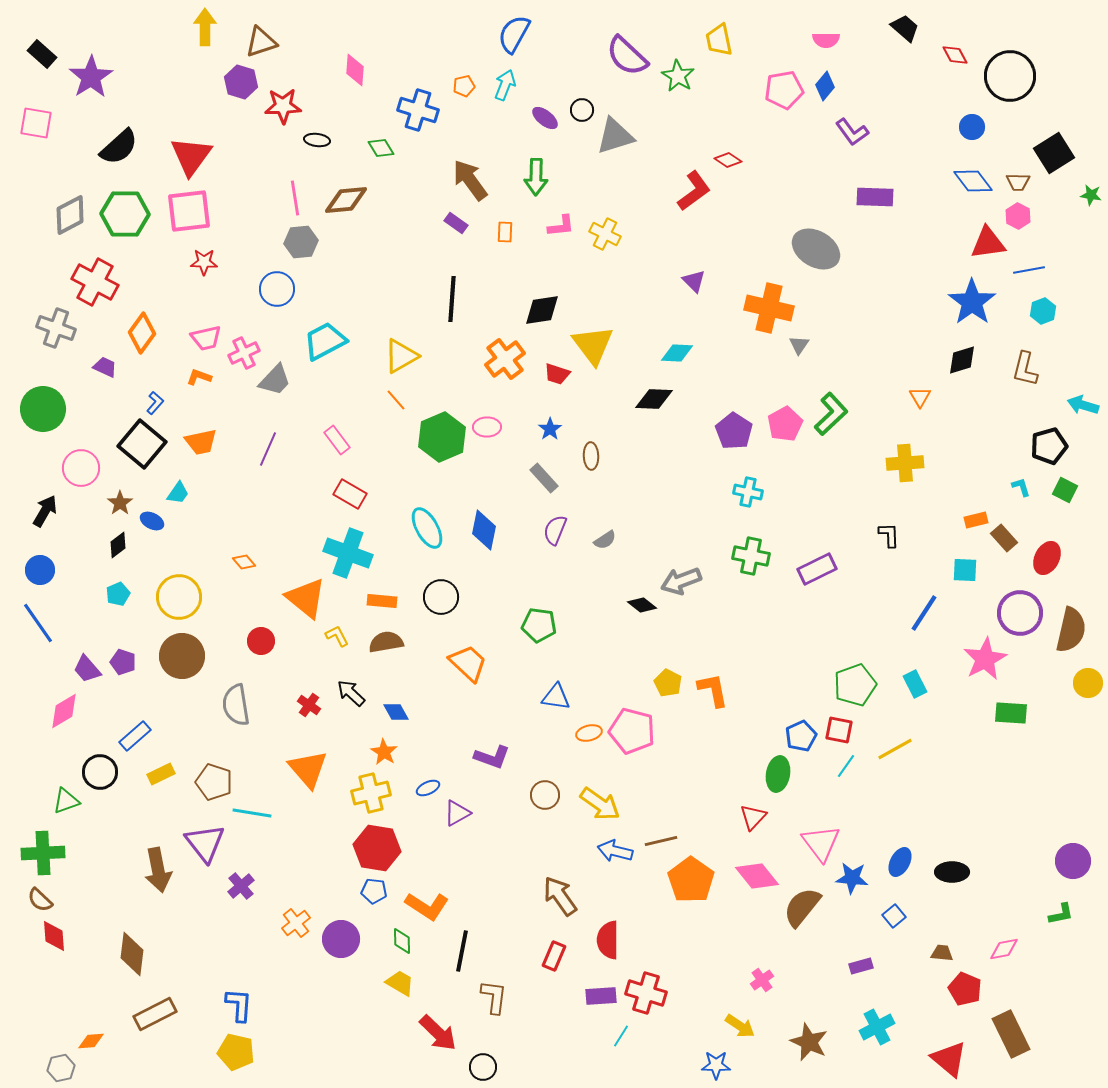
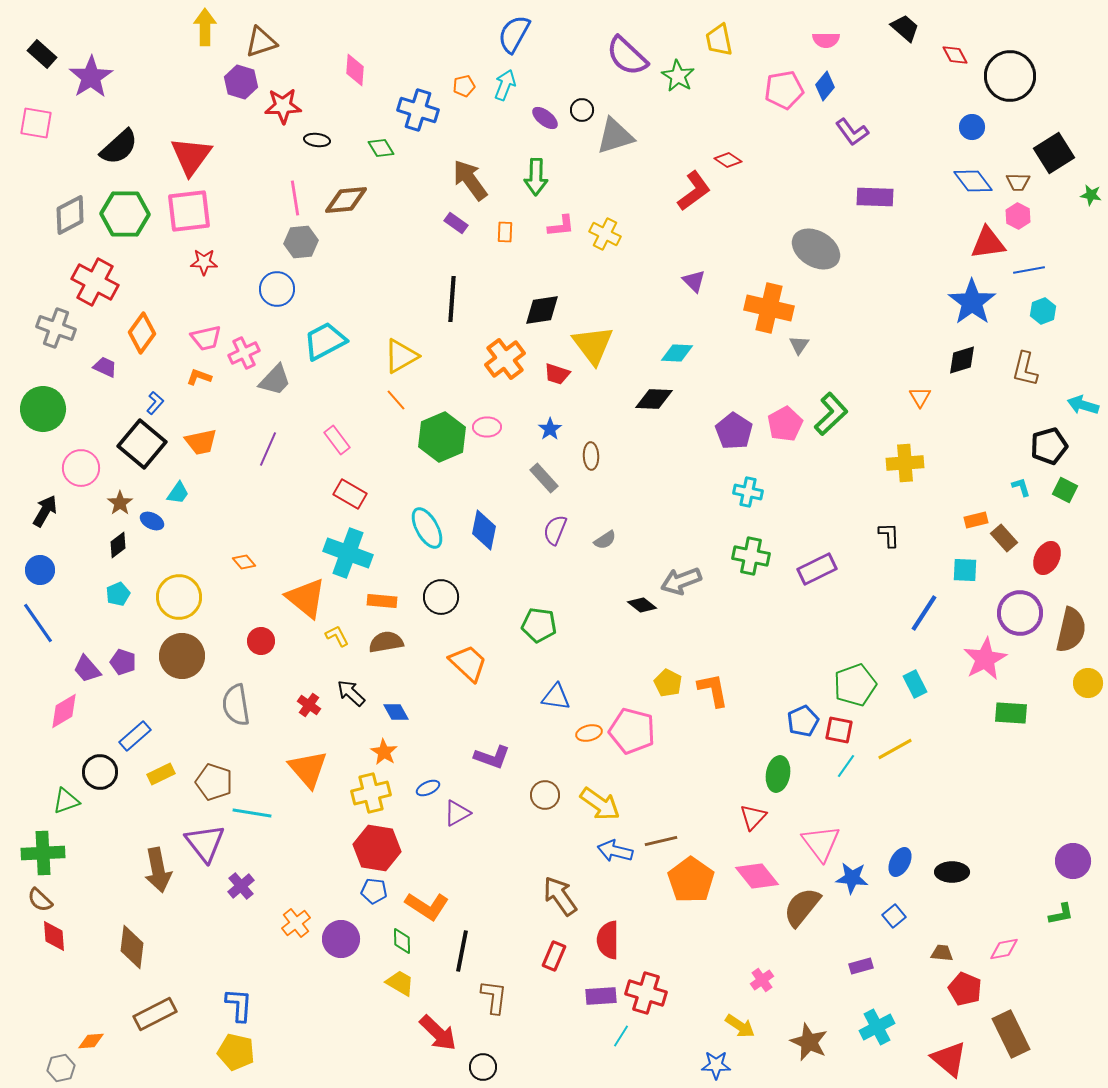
blue pentagon at (801, 736): moved 2 px right, 15 px up
brown diamond at (132, 954): moved 7 px up
